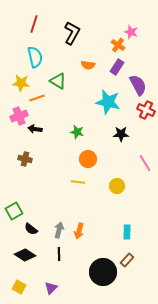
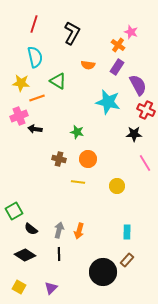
black star: moved 13 px right
brown cross: moved 34 px right
